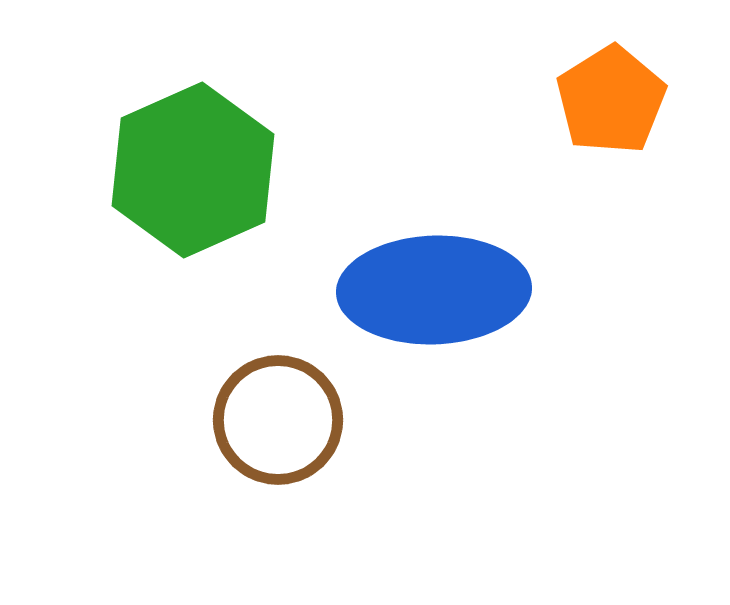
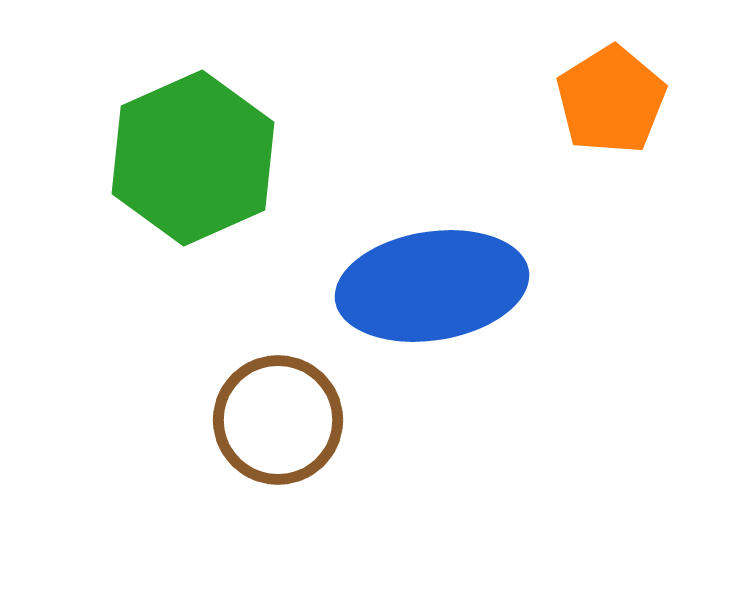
green hexagon: moved 12 px up
blue ellipse: moved 2 px left, 4 px up; rotated 7 degrees counterclockwise
